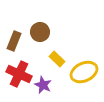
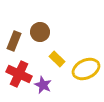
yellow ellipse: moved 2 px right, 3 px up
